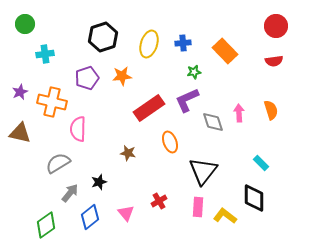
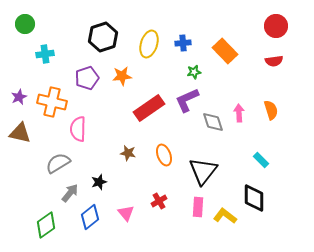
purple star: moved 1 px left, 5 px down
orange ellipse: moved 6 px left, 13 px down
cyan rectangle: moved 3 px up
